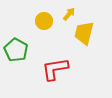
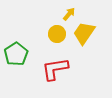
yellow circle: moved 13 px right, 13 px down
yellow trapezoid: rotated 20 degrees clockwise
green pentagon: moved 4 px down; rotated 10 degrees clockwise
